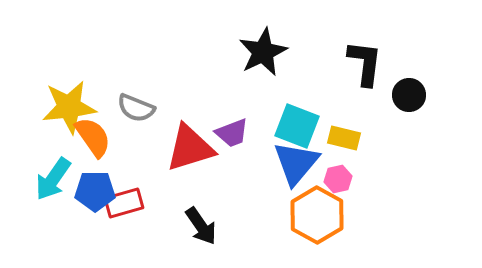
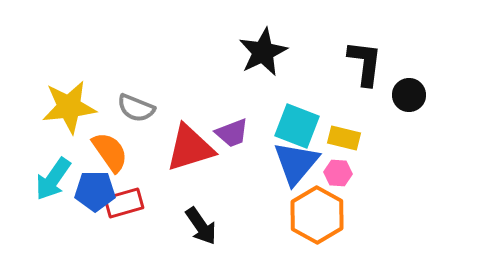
orange semicircle: moved 17 px right, 15 px down
pink hexagon: moved 6 px up; rotated 16 degrees clockwise
